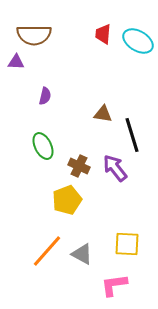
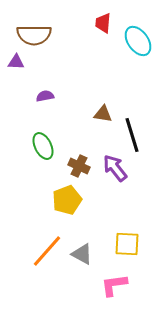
red trapezoid: moved 11 px up
cyan ellipse: rotated 24 degrees clockwise
purple semicircle: rotated 114 degrees counterclockwise
